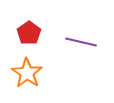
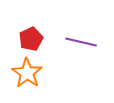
red pentagon: moved 2 px right, 6 px down; rotated 10 degrees clockwise
